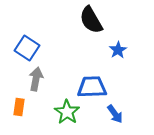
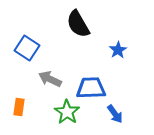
black semicircle: moved 13 px left, 4 px down
gray arrow: moved 14 px right; rotated 75 degrees counterclockwise
blue trapezoid: moved 1 px left, 1 px down
